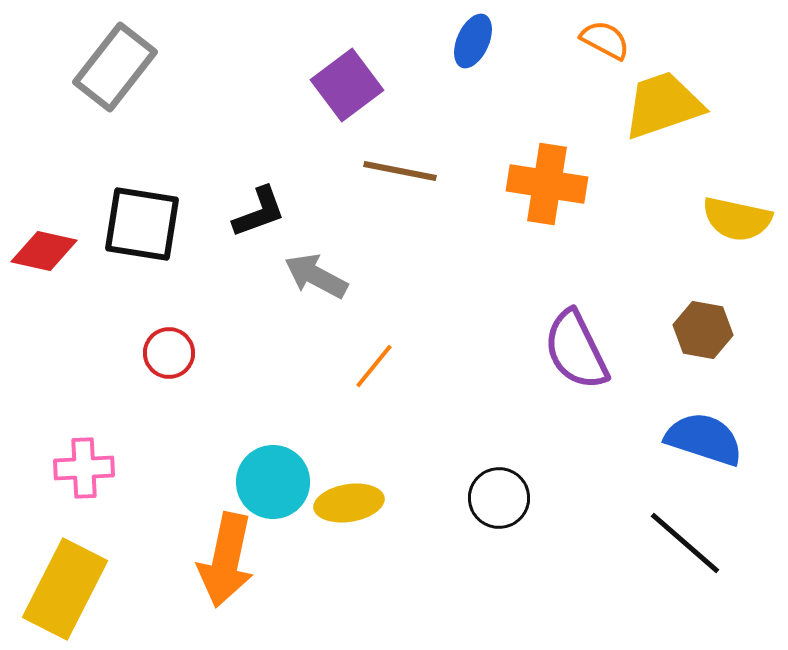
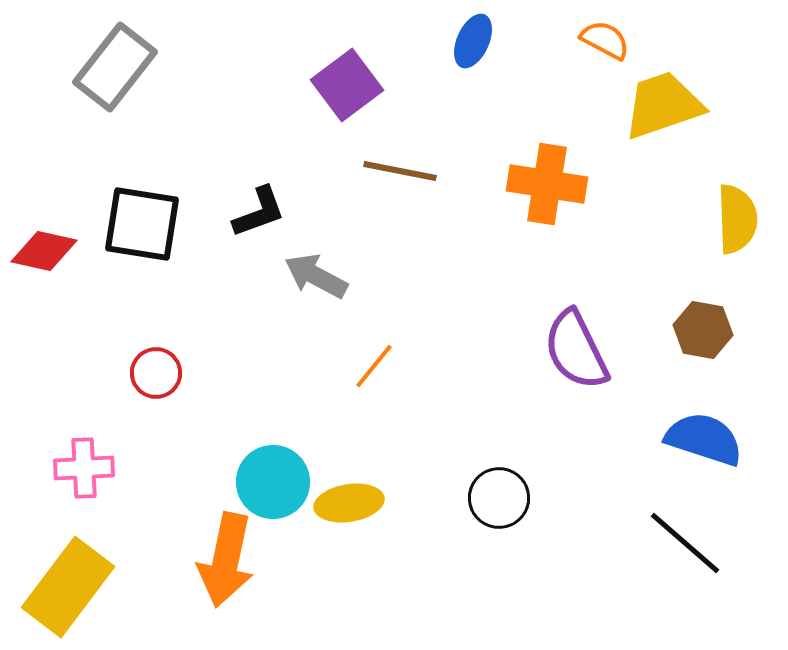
yellow semicircle: rotated 104 degrees counterclockwise
red circle: moved 13 px left, 20 px down
yellow rectangle: moved 3 px right, 2 px up; rotated 10 degrees clockwise
